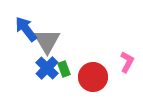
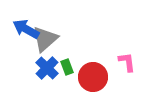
blue arrow: rotated 24 degrees counterclockwise
gray triangle: moved 2 px left, 2 px up; rotated 20 degrees clockwise
pink L-shape: rotated 35 degrees counterclockwise
green rectangle: moved 3 px right, 2 px up
